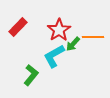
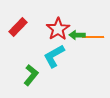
red star: moved 1 px left, 1 px up
green arrow: moved 4 px right, 9 px up; rotated 49 degrees clockwise
